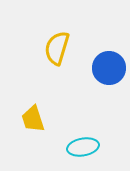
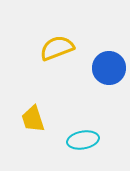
yellow semicircle: rotated 52 degrees clockwise
cyan ellipse: moved 7 px up
